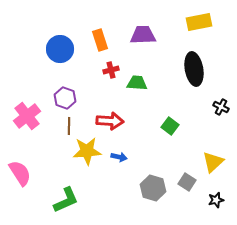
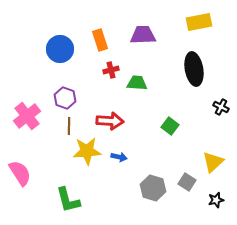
green L-shape: moved 2 px right; rotated 100 degrees clockwise
